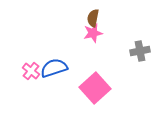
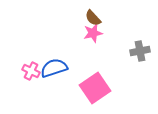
brown semicircle: rotated 54 degrees counterclockwise
pink cross: rotated 12 degrees counterclockwise
pink square: rotated 8 degrees clockwise
